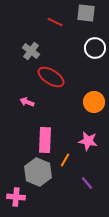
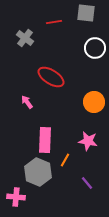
red line: moved 1 px left; rotated 35 degrees counterclockwise
gray cross: moved 6 px left, 13 px up
pink arrow: rotated 32 degrees clockwise
